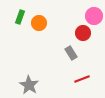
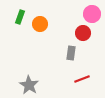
pink circle: moved 2 px left, 2 px up
orange circle: moved 1 px right, 1 px down
gray rectangle: rotated 40 degrees clockwise
